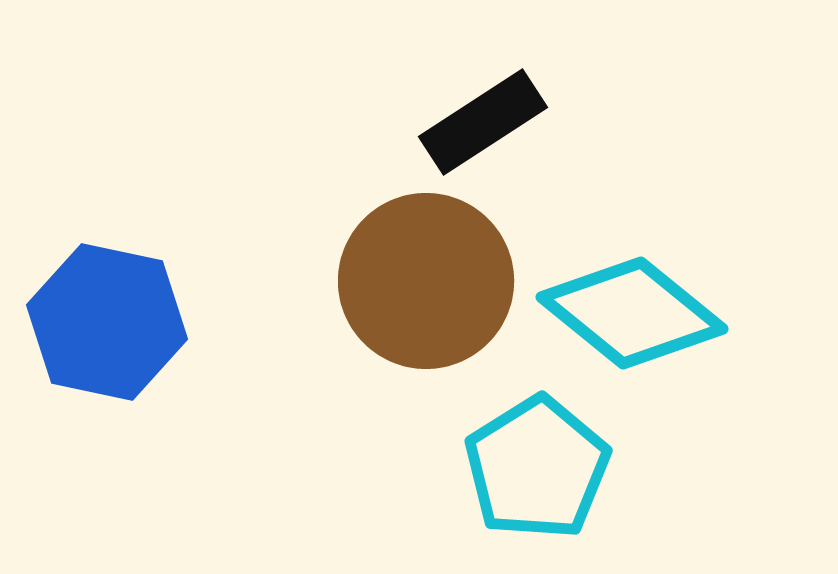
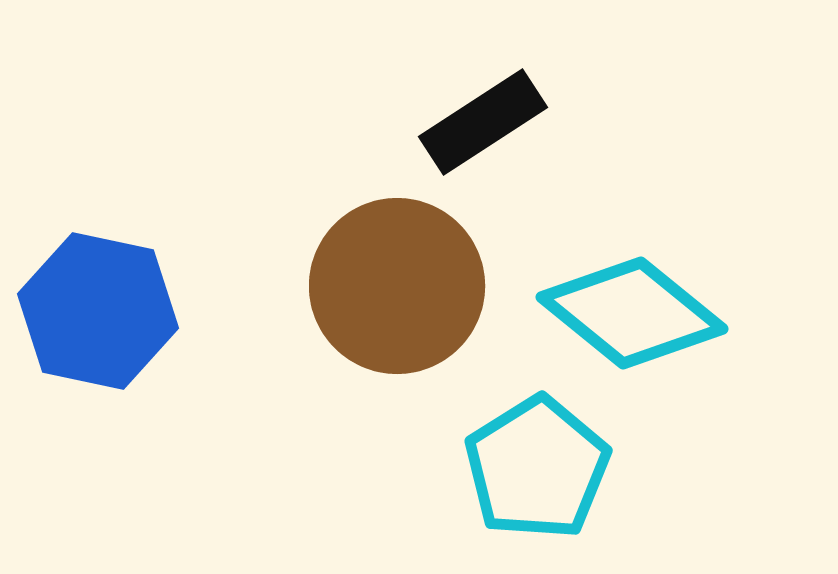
brown circle: moved 29 px left, 5 px down
blue hexagon: moved 9 px left, 11 px up
